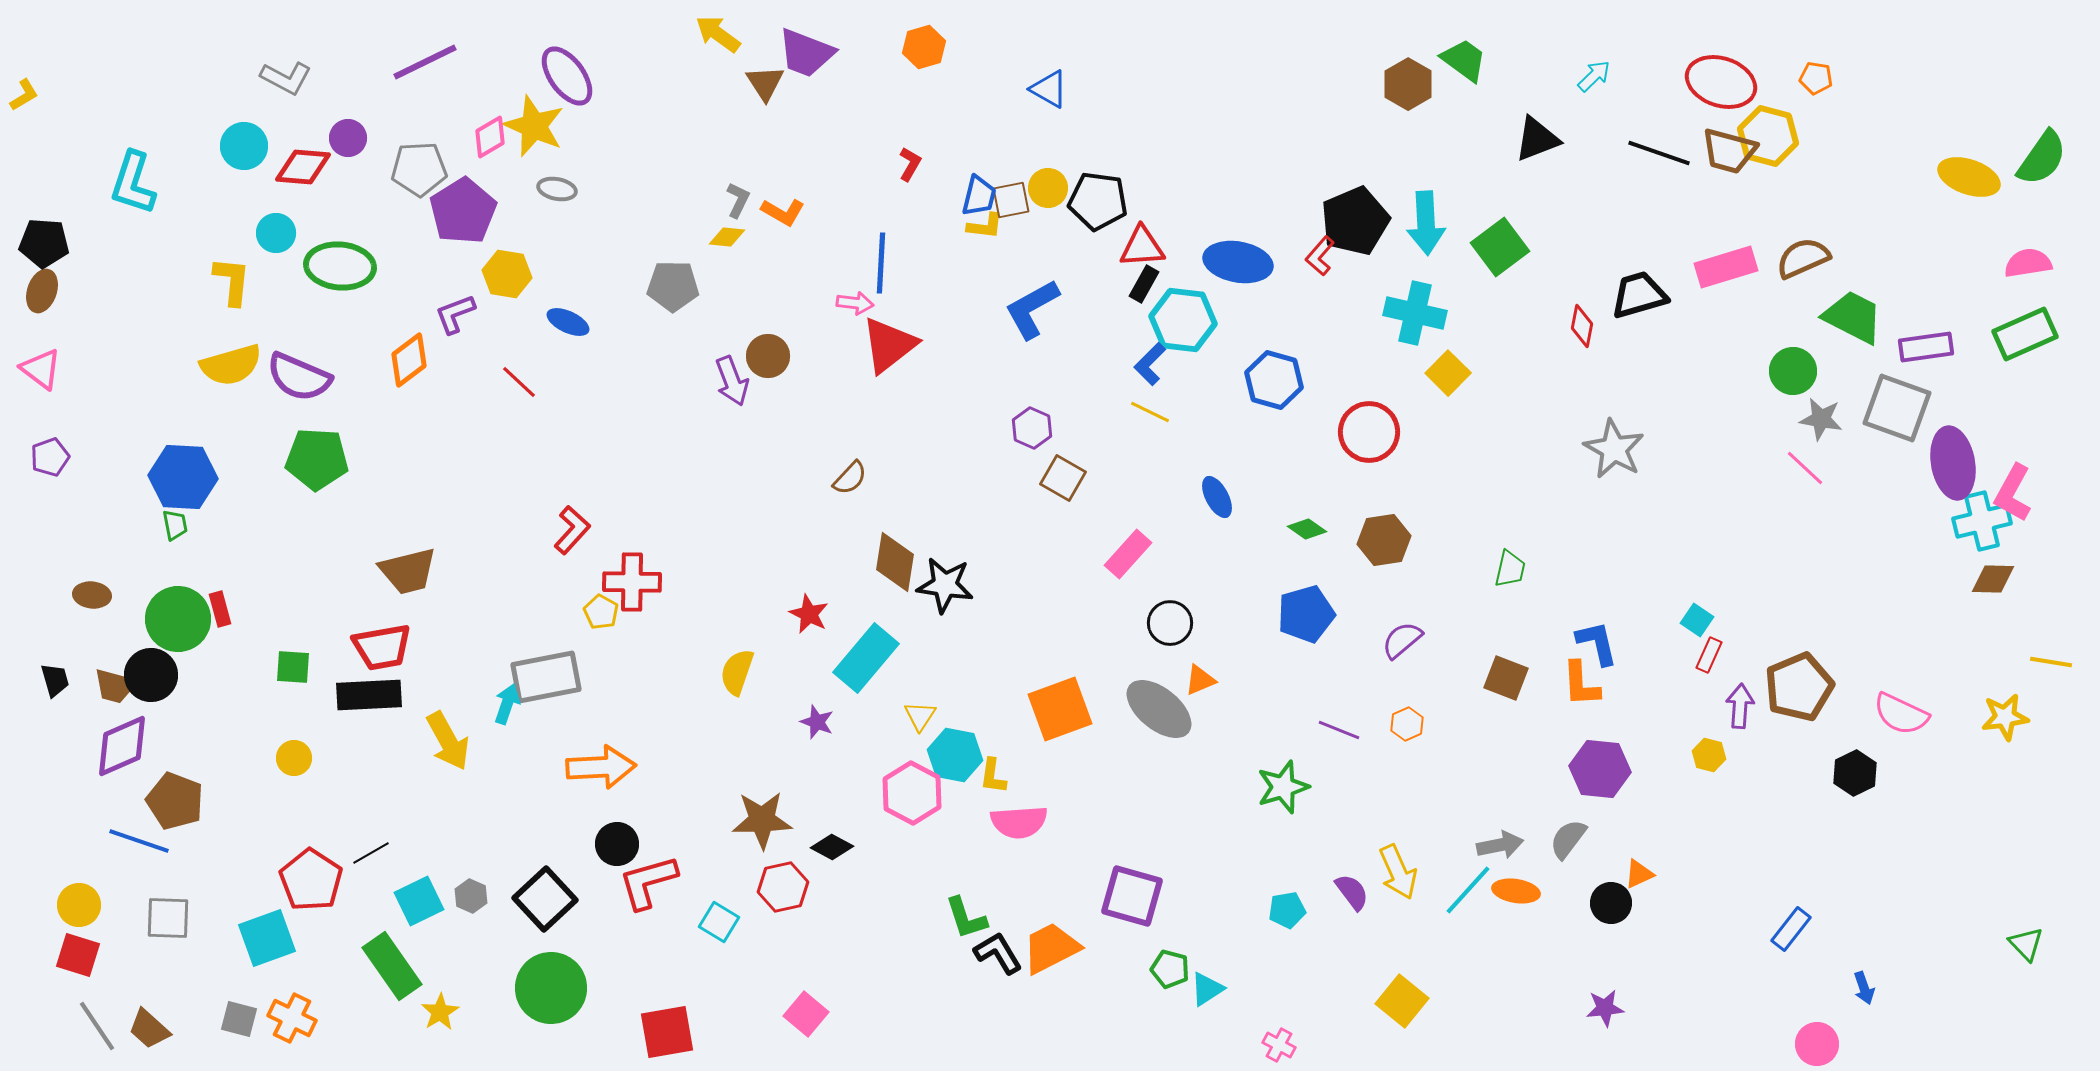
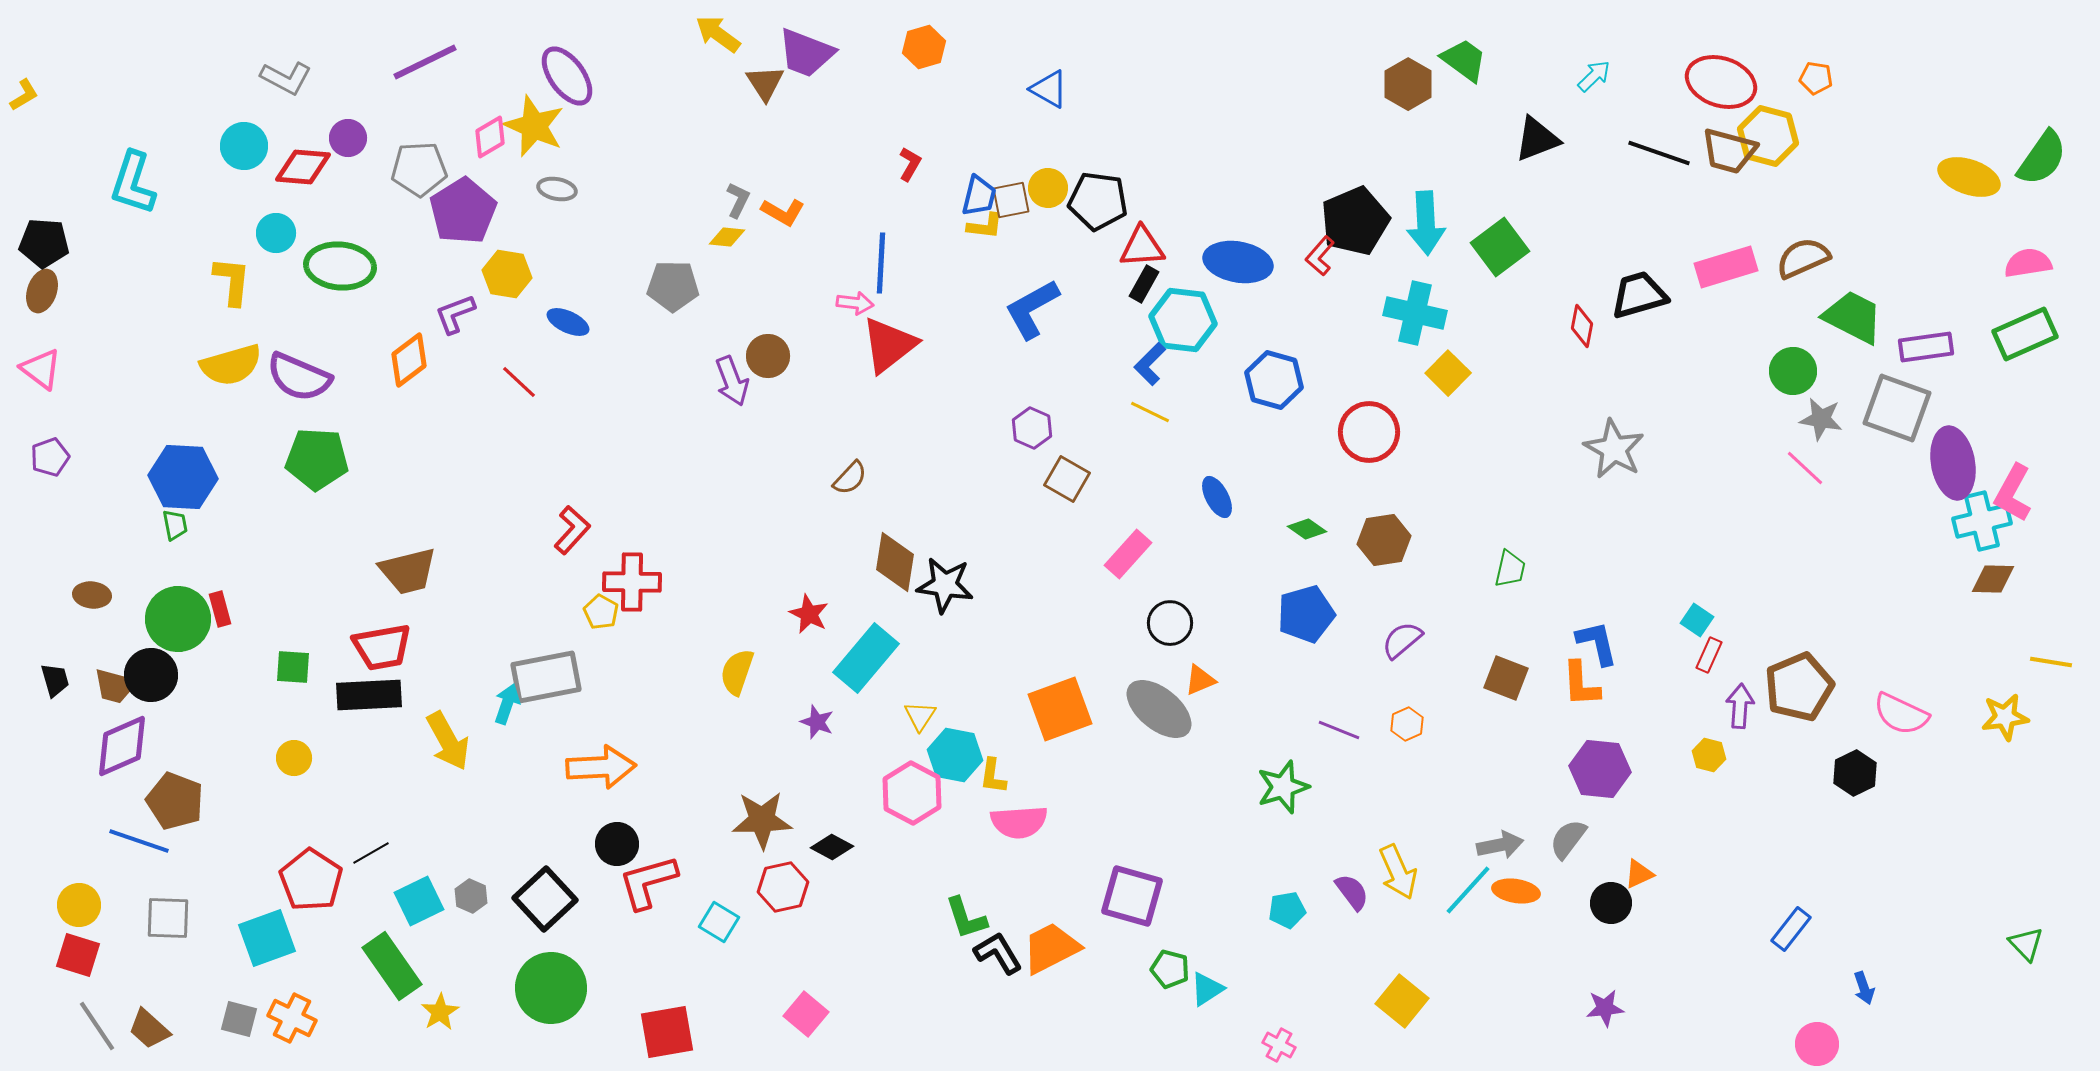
brown square at (1063, 478): moved 4 px right, 1 px down
